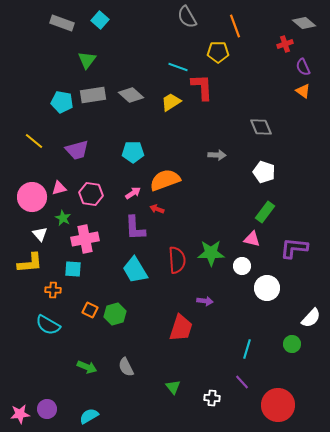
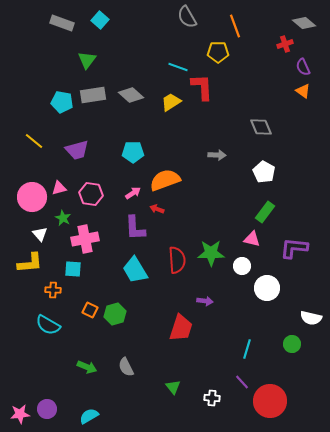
white pentagon at (264, 172): rotated 10 degrees clockwise
white semicircle at (311, 318): rotated 60 degrees clockwise
red circle at (278, 405): moved 8 px left, 4 px up
